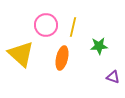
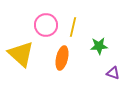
purple triangle: moved 4 px up
